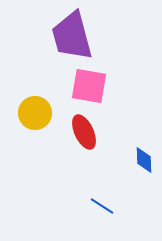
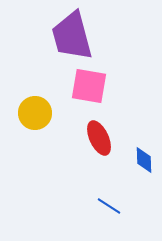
red ellipse: moved 15 px right, 6 px down
blue line: moved 7 px right
